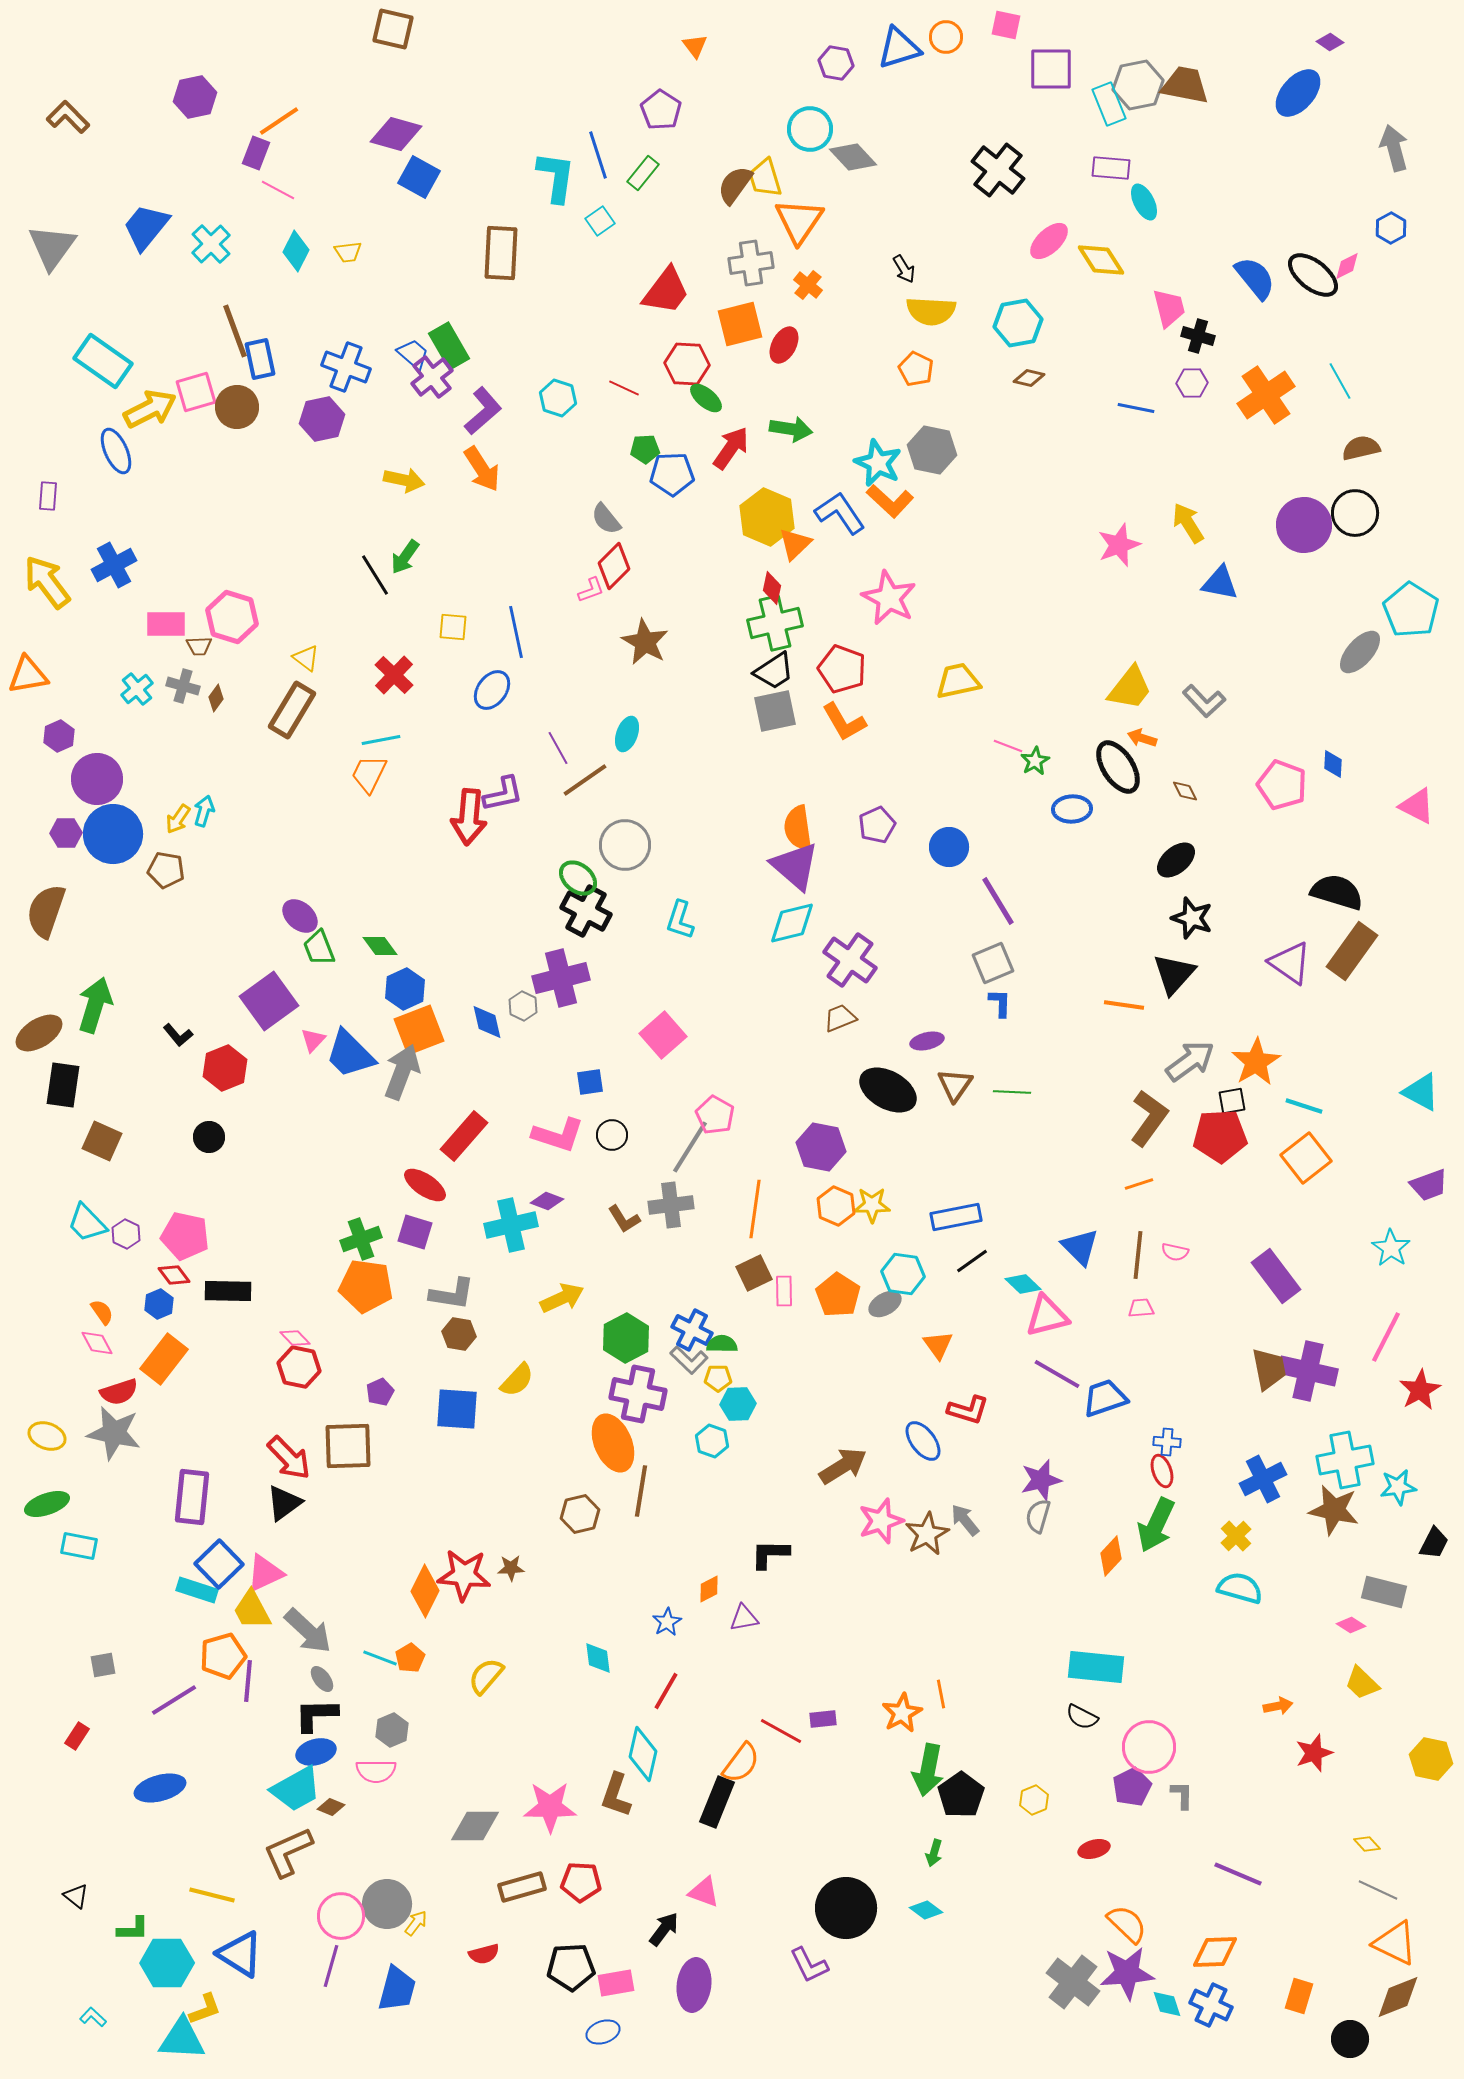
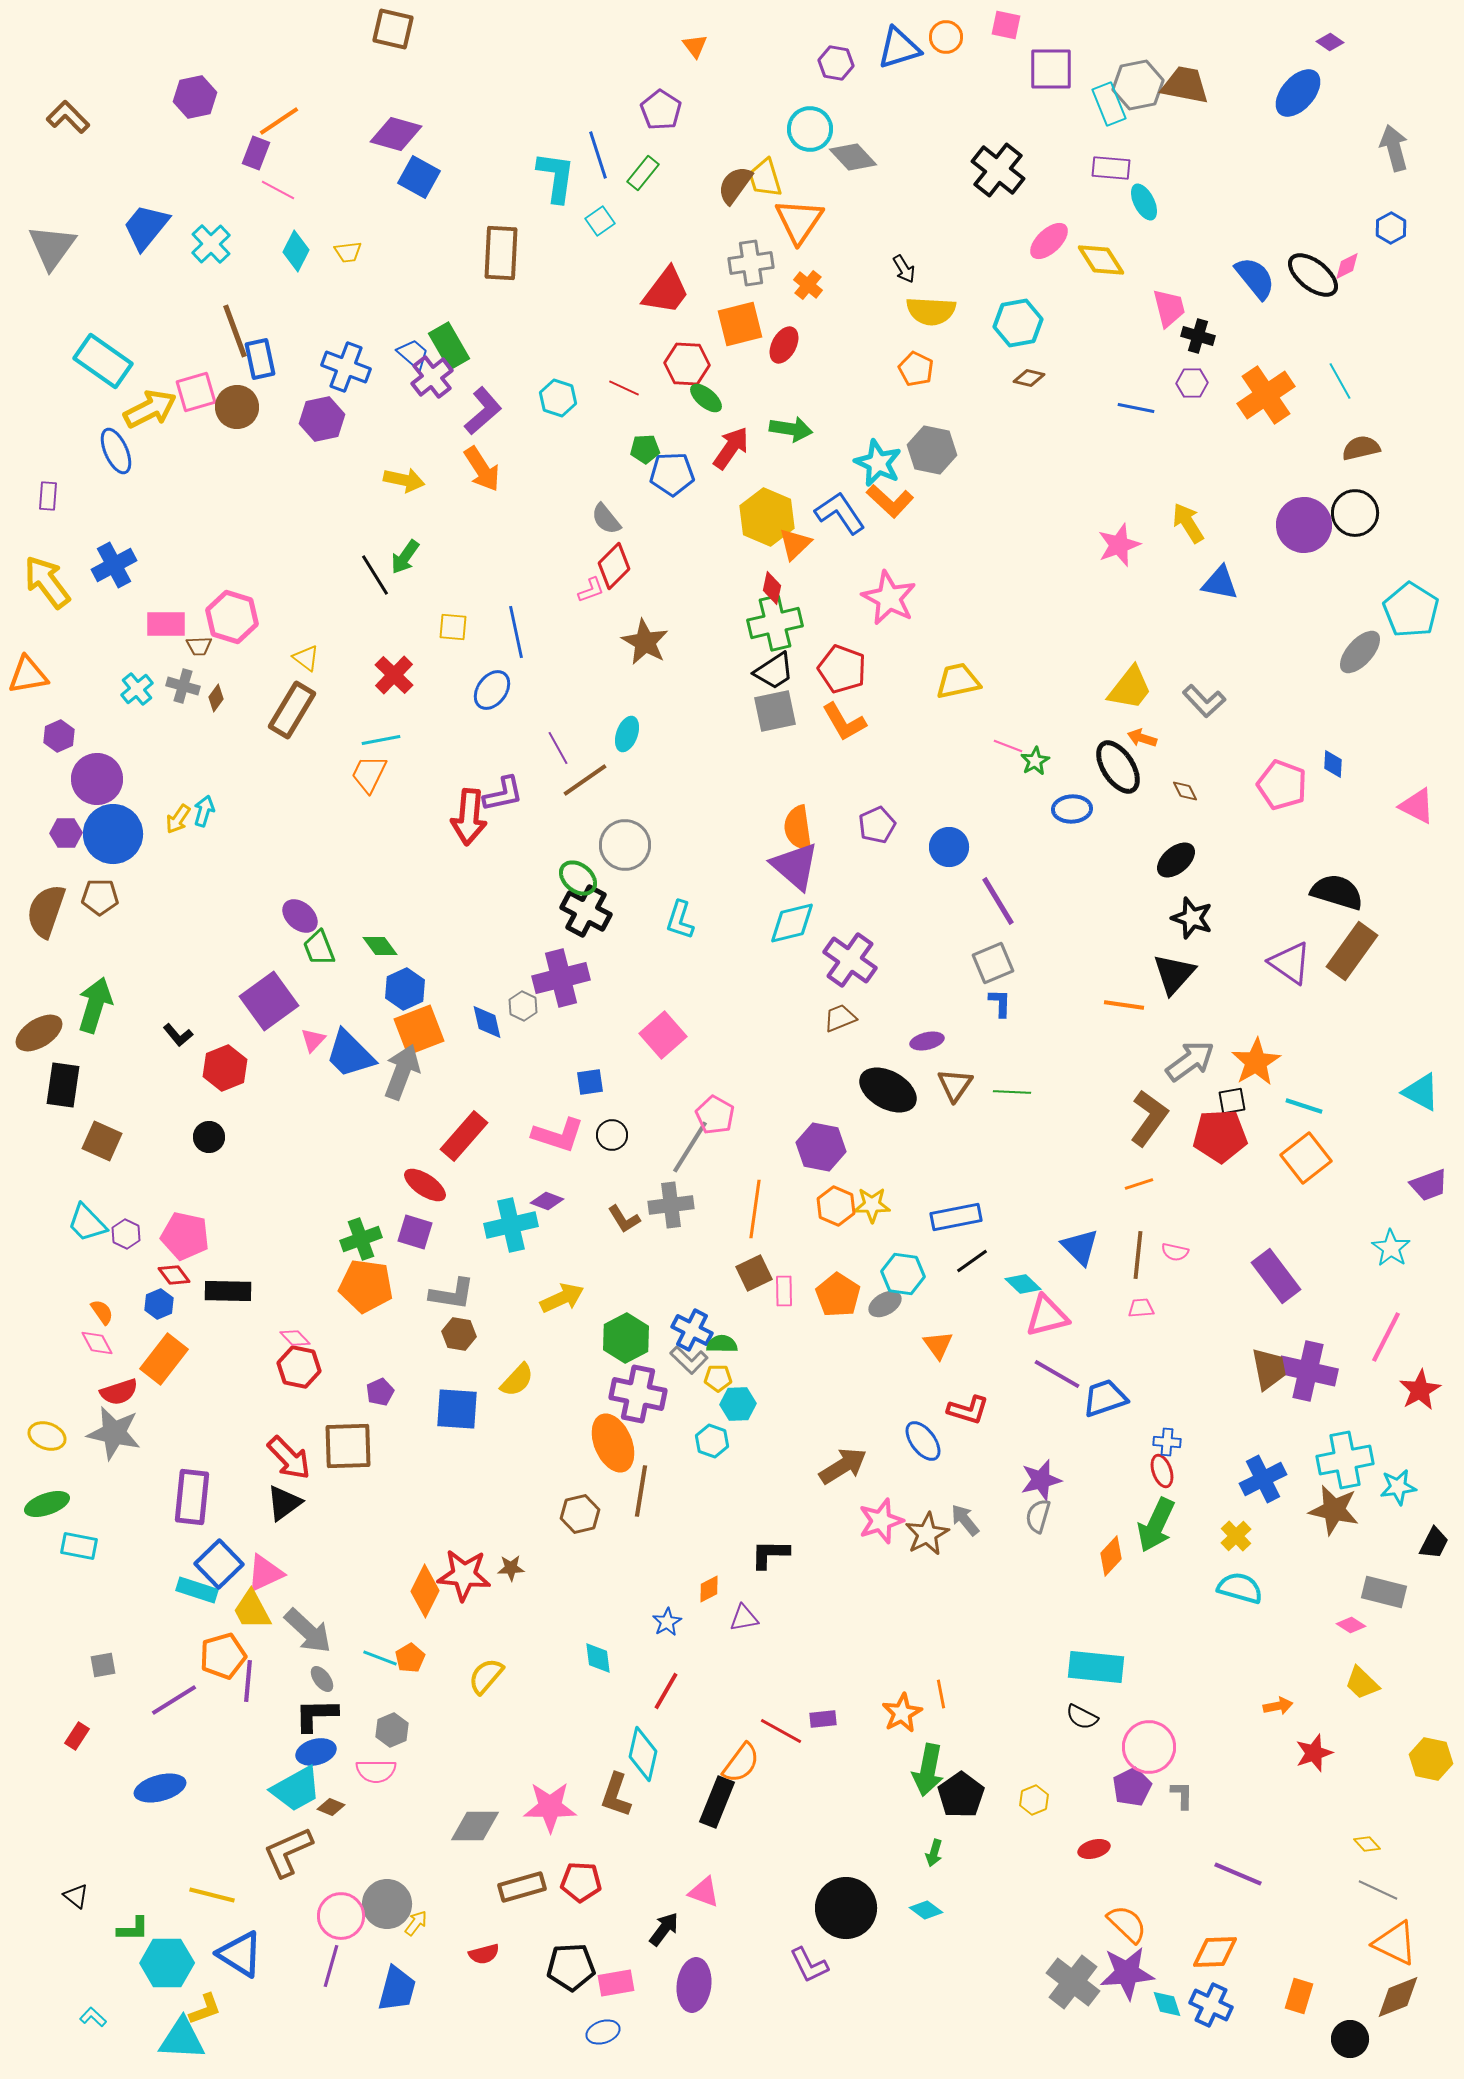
brown pentagon at (166, 870): moved 66 px left, 27 px down; rotated 9 degrees counterclockwise
